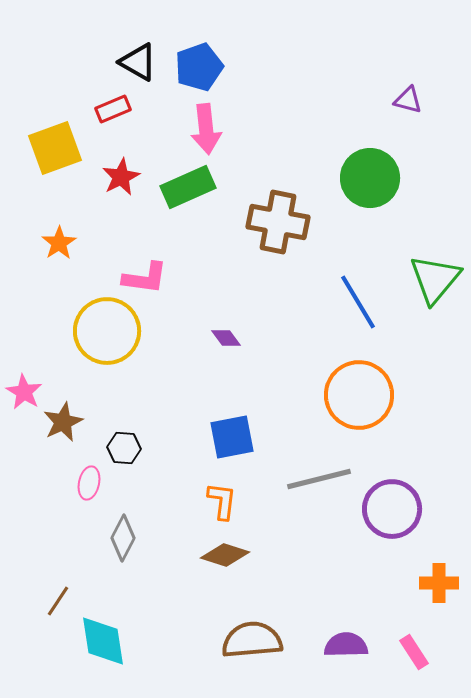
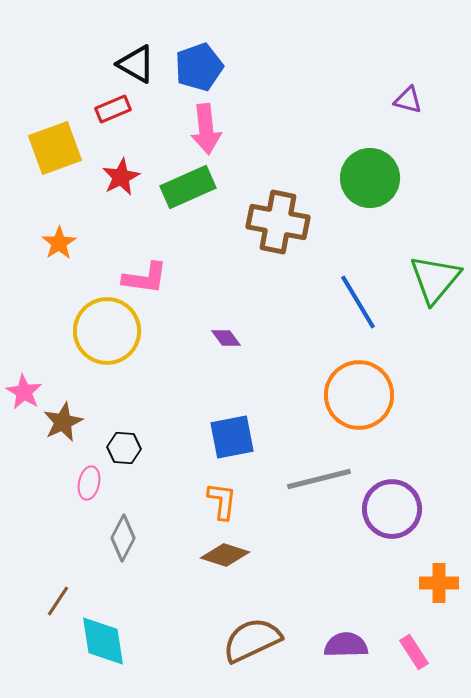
black triangle: moved 2 px left, 2 px down
brown semicircle: rotated 20 degrees counterclockwise
